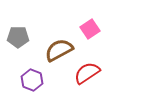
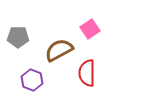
red semicircle: rotated 56 degrees counterclockwise
